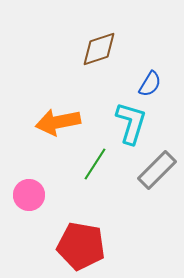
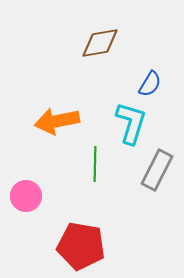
brown diamond: moved 1 px right, 6 px up; rotated 9 degrees clockwise
orange arrow: moved 1 px left, 1 px up
green line: rotated 32 degrees counterclockwise
gray rectangle: rotated 18 degrees counterclockwise
pink circle: moved 3 px left, 1 px down
